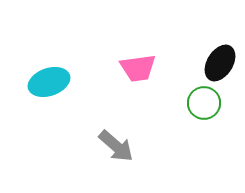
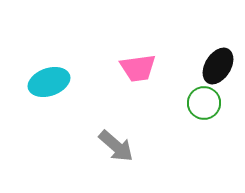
black ellipse: moved 2 px left, 3 px down
